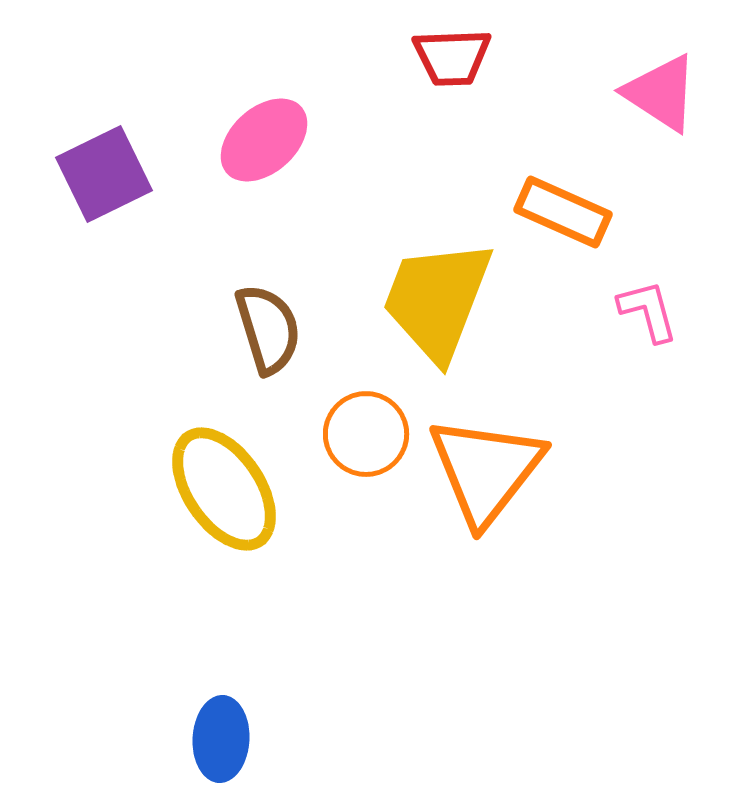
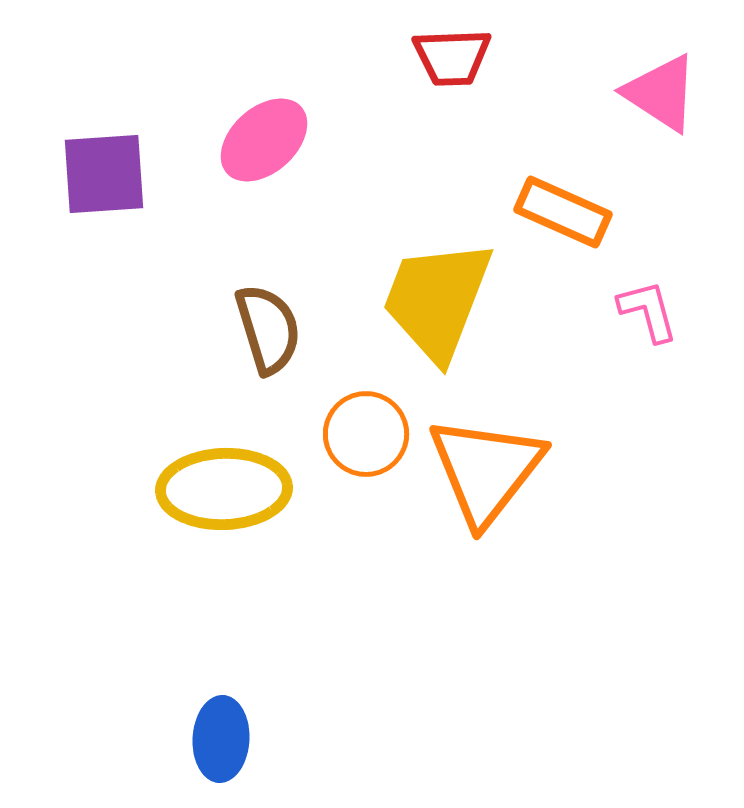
purple square: rotated 22 degrees clockwise
yellow ellipse: rotated 58 degrees counterclockwise
